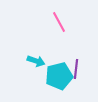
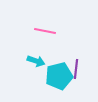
pink line: moved 14 px left, 9 px down; rotated 50 degrees counterclockwise
